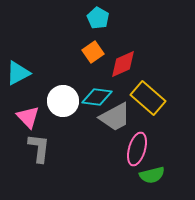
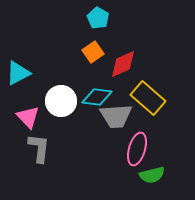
white circle: moved 2 px left
gray trapezoid: moved 1 px right, 1 px up; rotated 24 degrees clockwise
